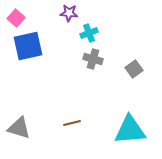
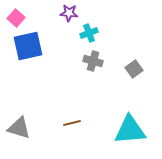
gray cross: moved 2 px down
